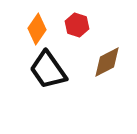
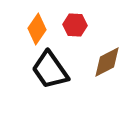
red hexagon: moved 2 px left; rotated 15 degrees counterclockwise
black trapezoid: moved 2 px right
